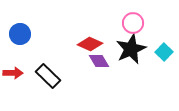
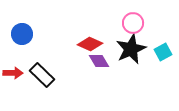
blue circle: moved 2 px right
cyan square: moved 1 px left; rotated 18 degrees clockwise
black rectangle: moved 6 px left, 1 px up
